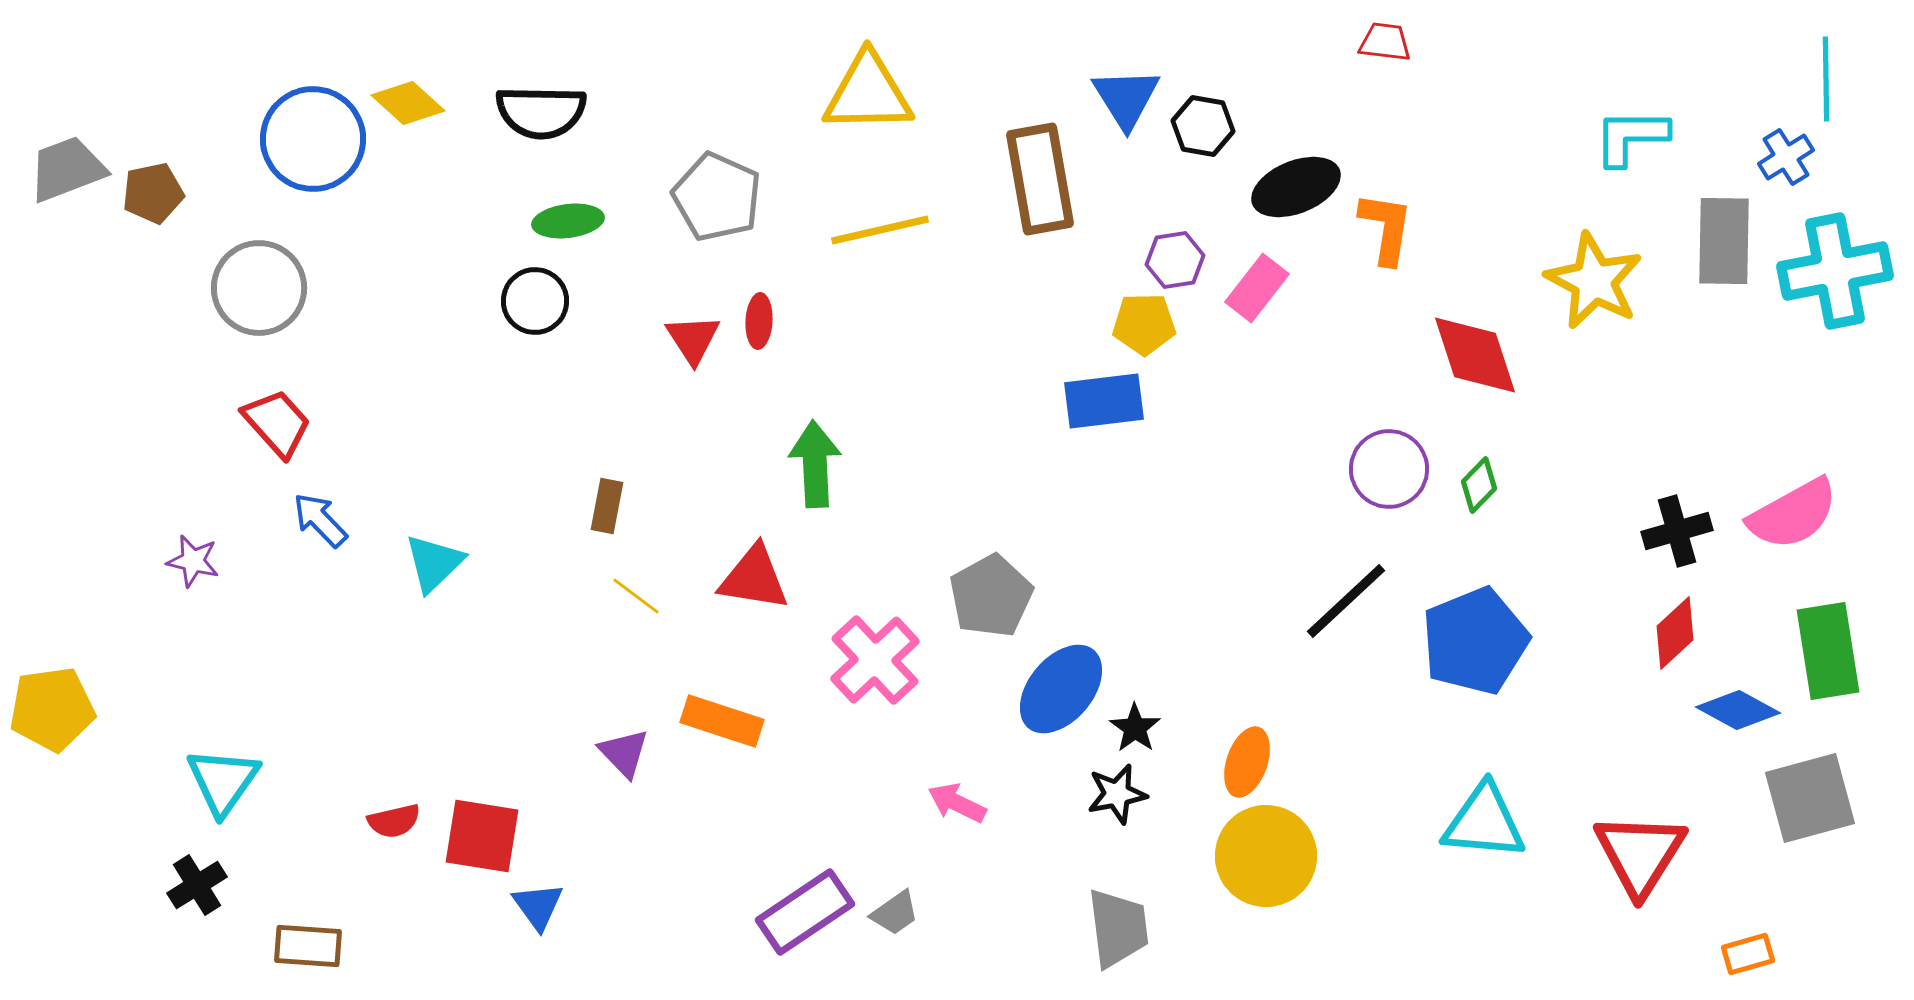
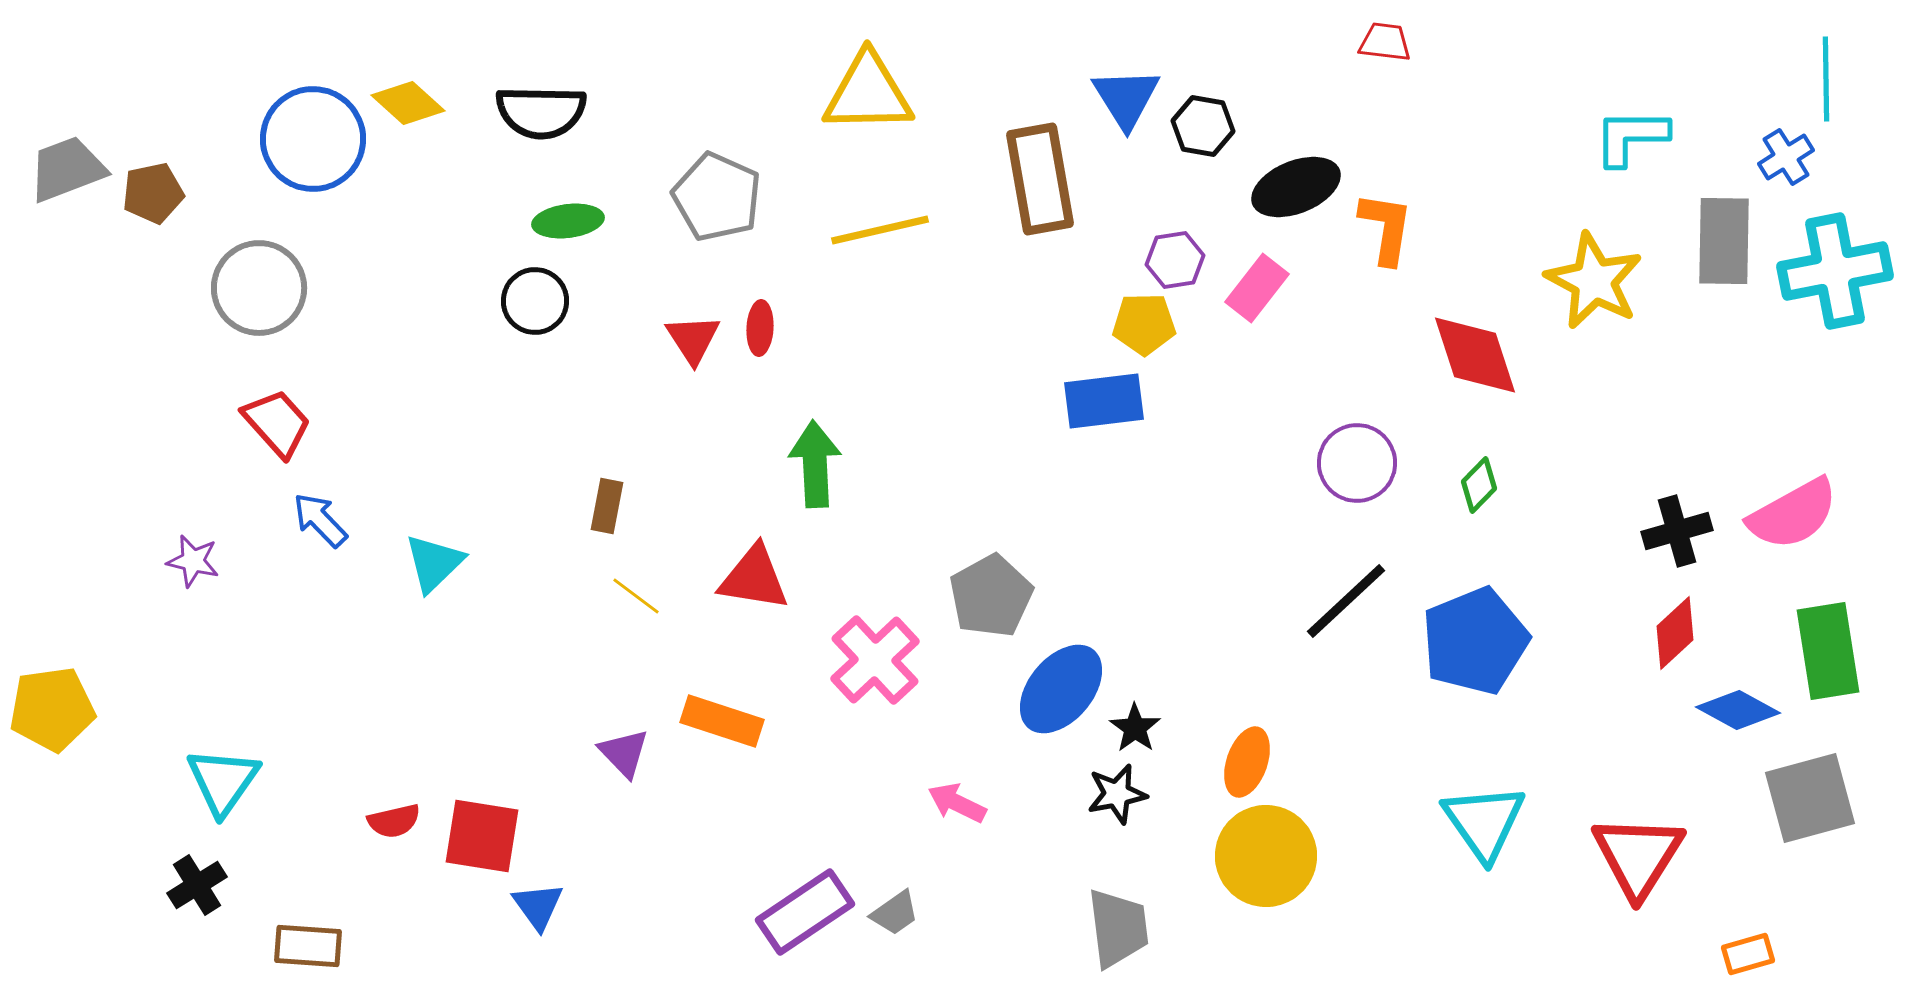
red ellipse at (759, 321): moved 1 px right, 7 px down
purple circle at (1389, 469): moved 32 px left, 6 px up
cyan triangle at (1484, 822): rotated 50 degrees clockwise
red triangle at (1640, 854): moved 2 px left, 2 px down
